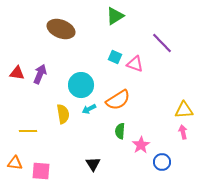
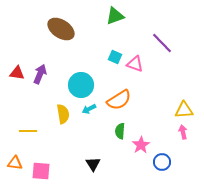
green triangle: rotated 12 degrees clockwise
brown ellipse: rotated 12 degrees clockwise
orange semicircle: moved 1 px right
